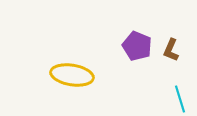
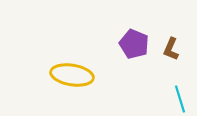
purple pentagon: moved 3 px left, 2 px up
brown L-shape: moved 1 px up
